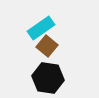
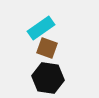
brown square: moved 2 px down; rotated 20 degrees counterclockwise
